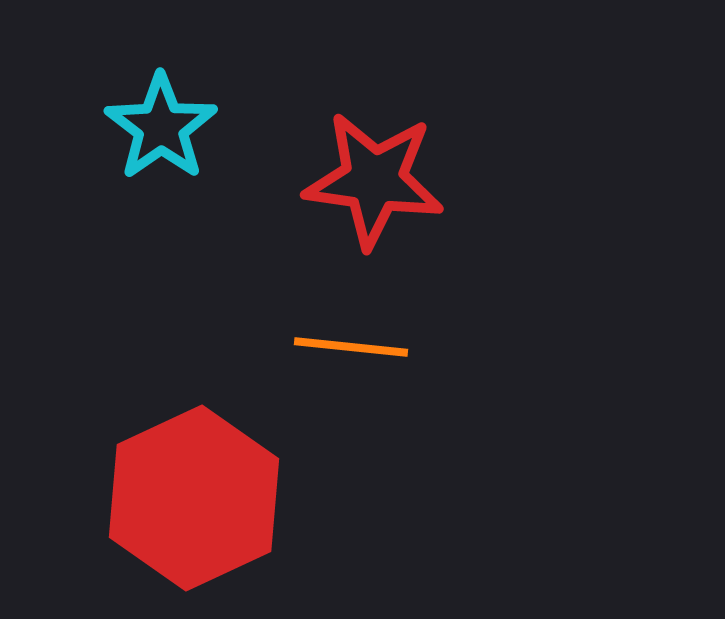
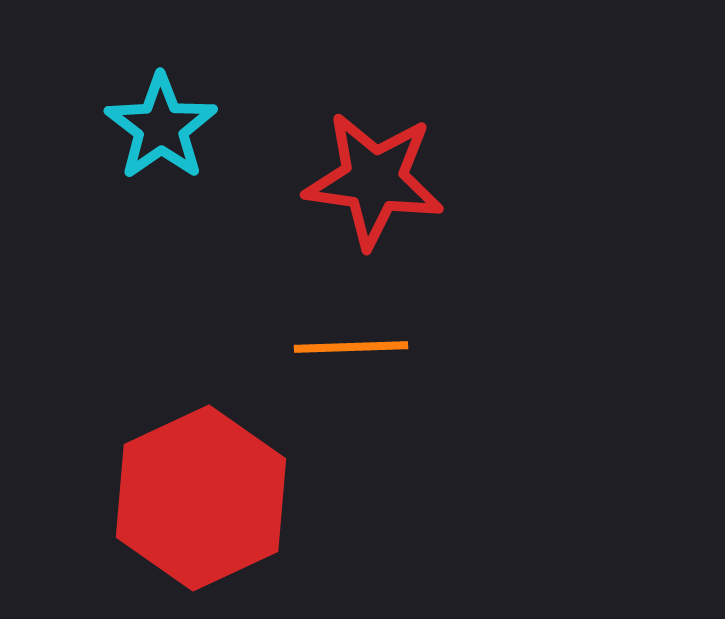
orange line: rotated 8 degrees counterclockwise
red hexagon: moved 7 px right
